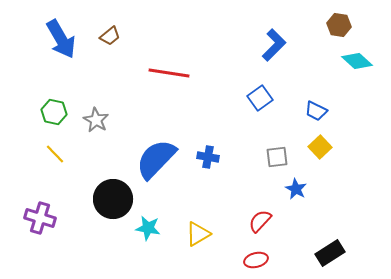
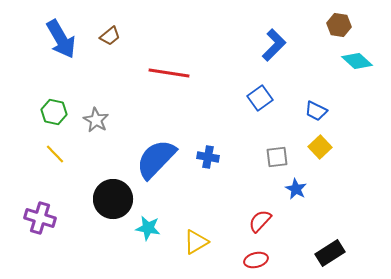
yellow triangle: moved 2 px left, 8 px down
